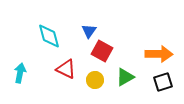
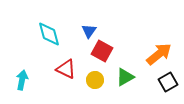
cyan diamond: moved 2 px up
orange arrow: rotated 40 degrees counterclockwise
cyan arrow: moved 2 px right, 7 px down
black square: moved 5 px right; rotated 12 degrees counterclockwise
